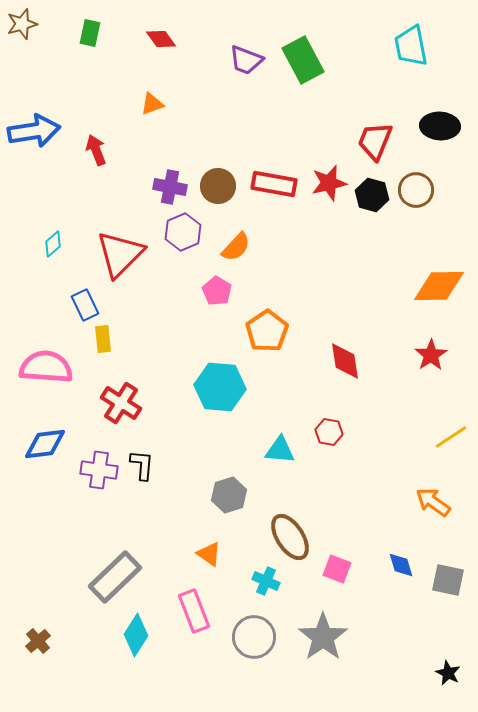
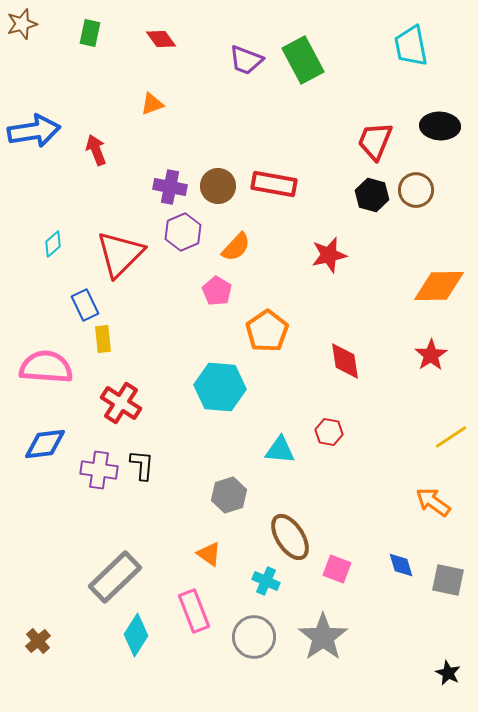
red star at (329, 183): moved 72 px down
